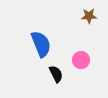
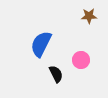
blue semicircle: rotated 132 degrees counterclockwise
